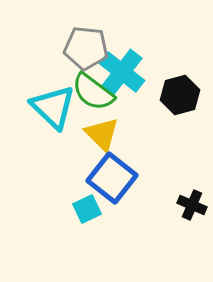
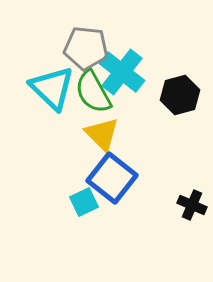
green semicircle: rotated 24 degrees clockwise
cyan triangle: moved 1 px left, 19 px up
cyan square: moved 3 px left, 7 px up
